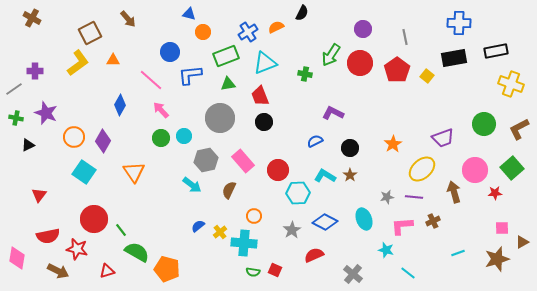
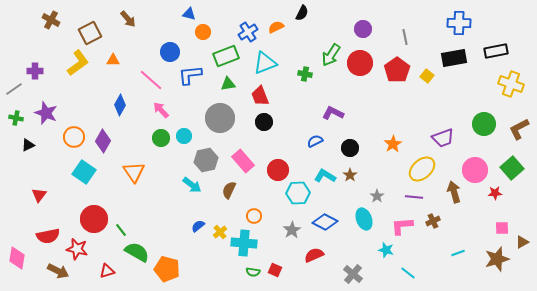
brown cross at (32, 18): moved 19 px right, 2 px down
gray star at (387, 197): moved 10 px left, 1 px up; rotated 24 degrees counterclockwise
